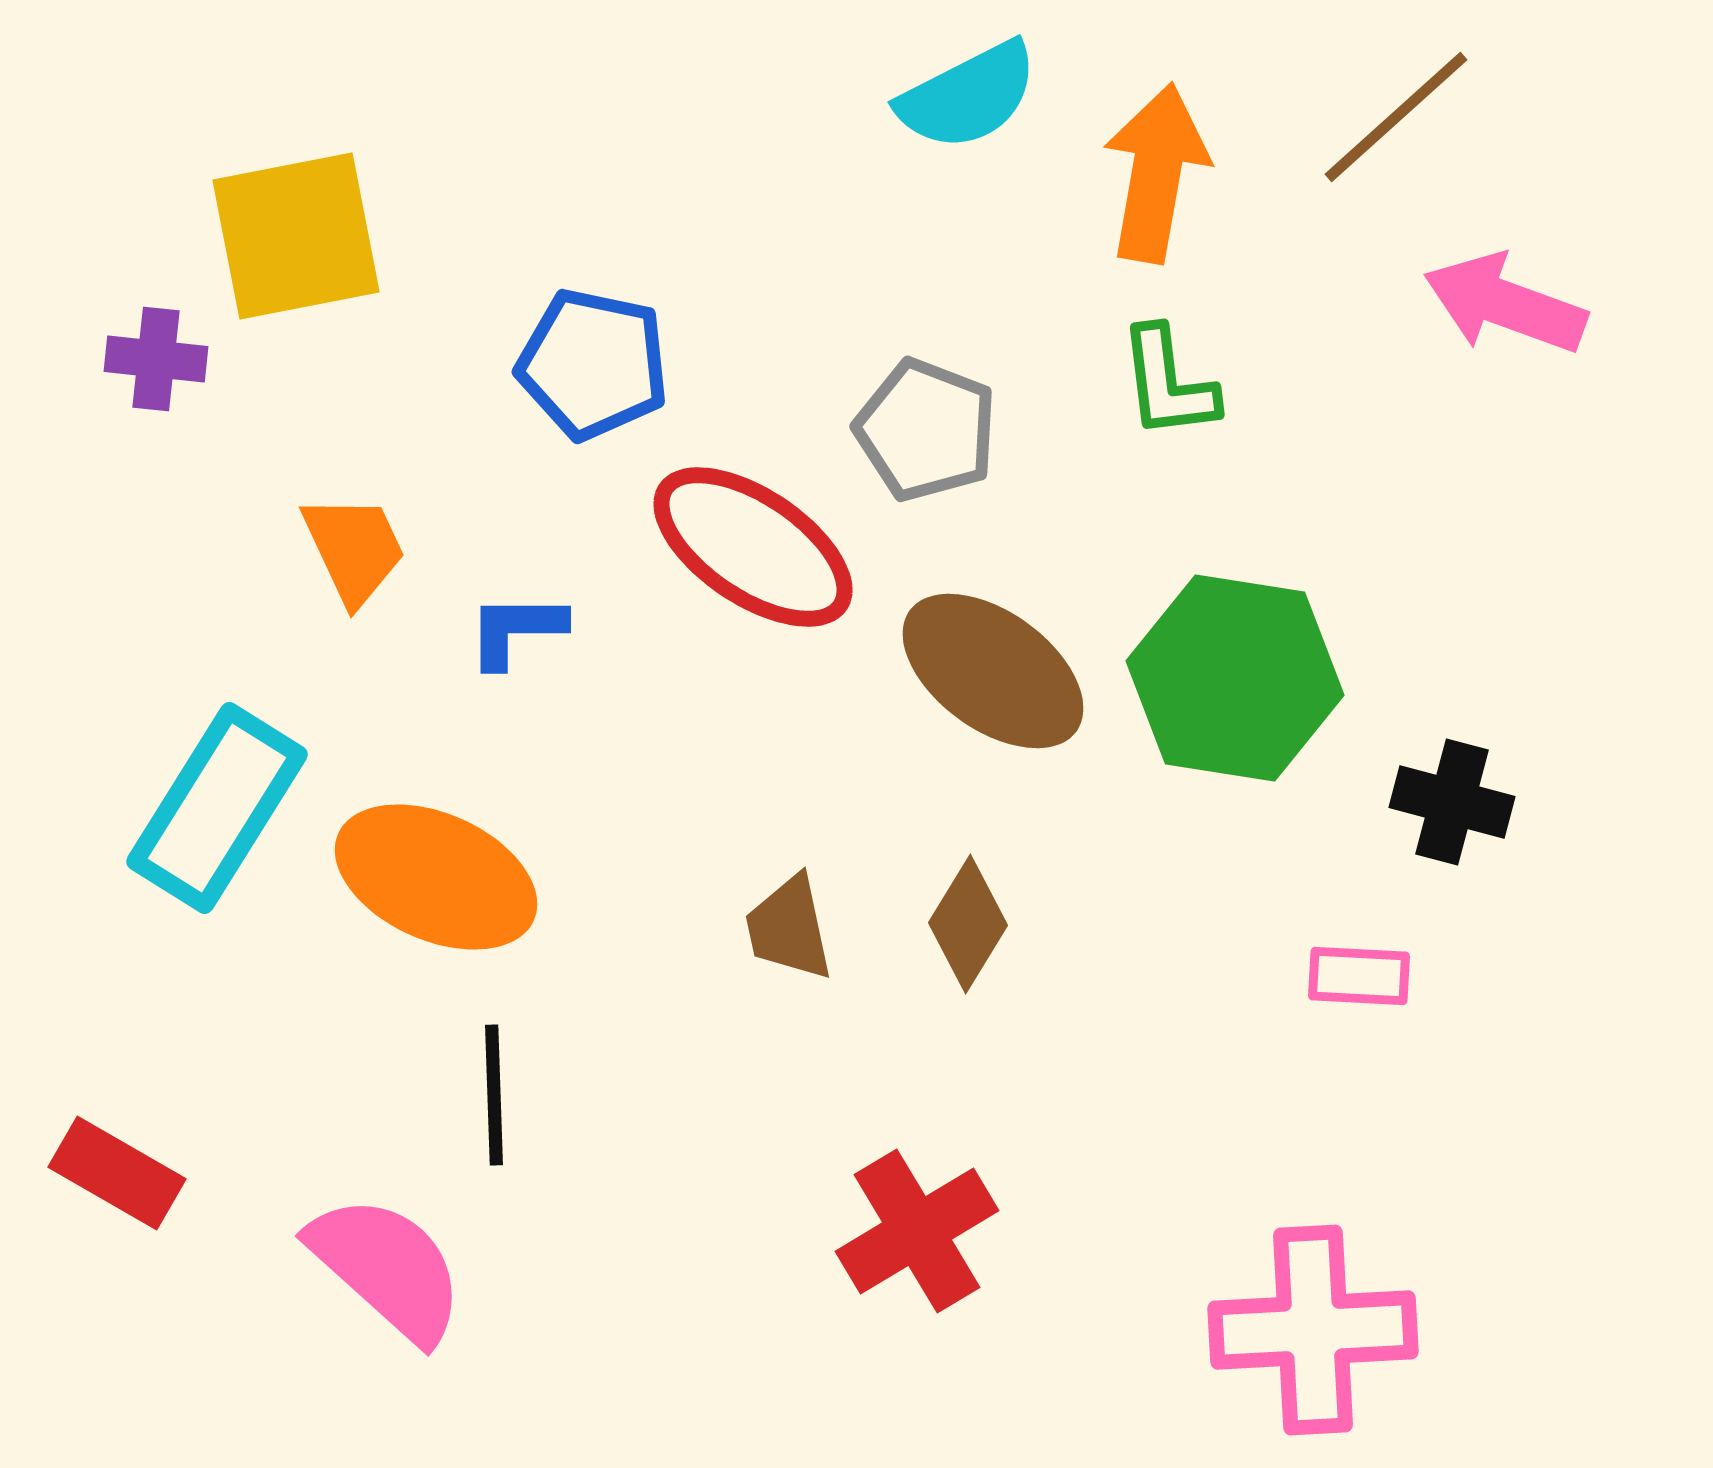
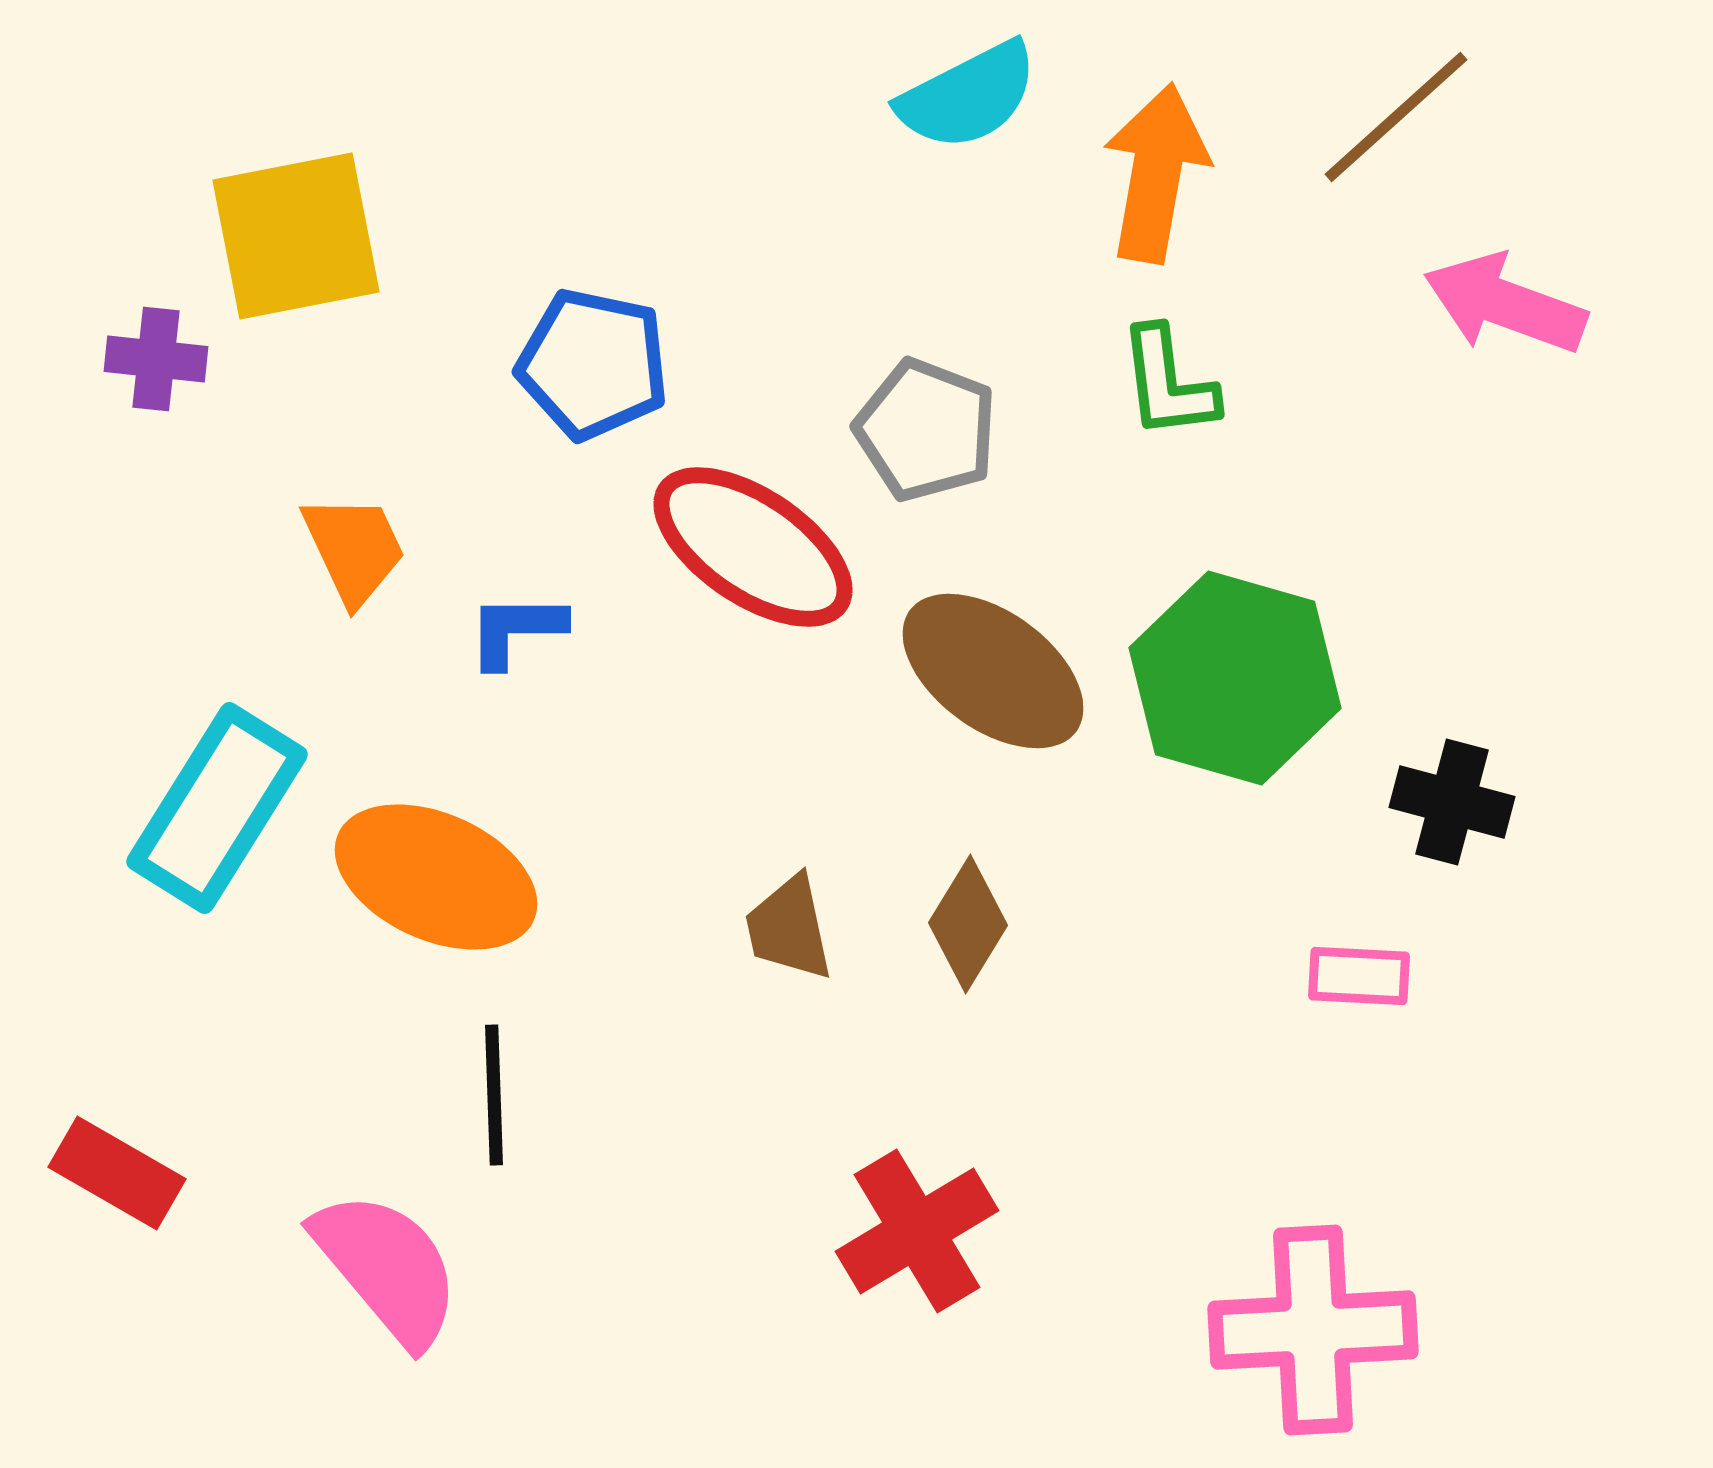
green hexagon: rotated 7 degrees clockwise
pink semicircle: rotated 8 degrees clockwise
